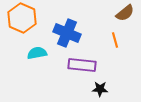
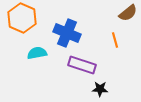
brown semicircle: moved 3 px right
purple rectangle: rotated 12 degrees clockwise
